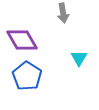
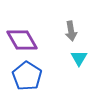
gray arrow: moved 8 px right, 18 px down
